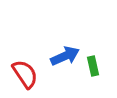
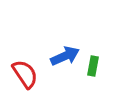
green rectangle: rotated 24 degrees clockwise
